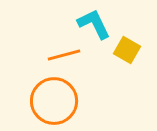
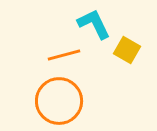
orange circle: moved 5 px right
